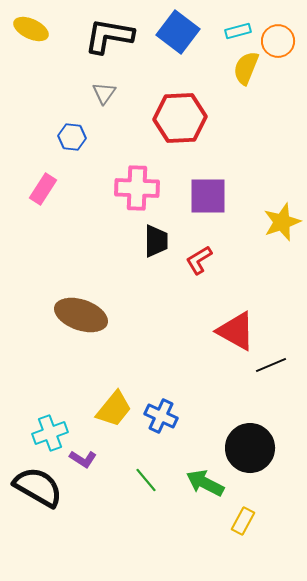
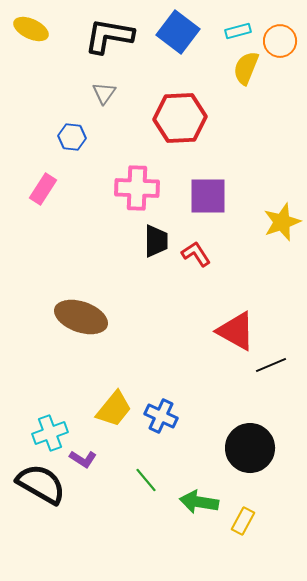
orange circle: moved 2 px right
red L-shape: moved 3 px left, 6 px up; rotated 88 degrees clockwise
brown ellipse: moved 2 px down
green arrow: moved 6 px left, 19 px down; rotated 18 degrees counterclockwise
black semicircle: moved 3 px right, 3 px up
